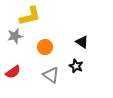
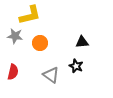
yellow L-shape: moved 1 px up
gray star: rotated 21 degrees clockwise
black triangle: rotated 40 degrees counterclockwise
orange circle: moved 5 px left, 4 px up
red semicircle: rotated 42 degrees counterclockwise
